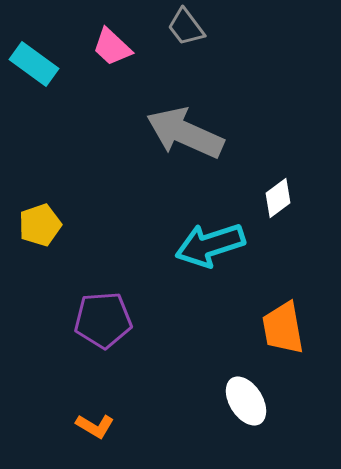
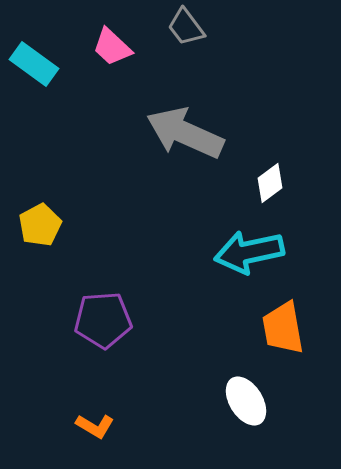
white diamond: moved 8 px left, 15 px up
yellow pentagon: rotated 9 degrees counterclockwise
cyan arrow: moved 39 px right, 7 px down; rotated 6 degrees clockwise
